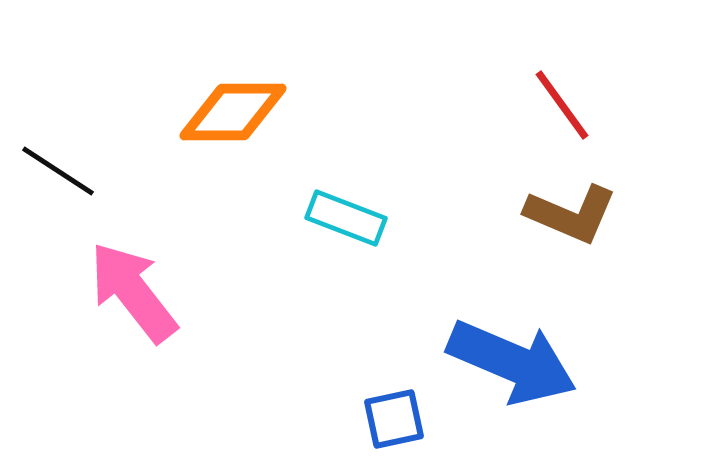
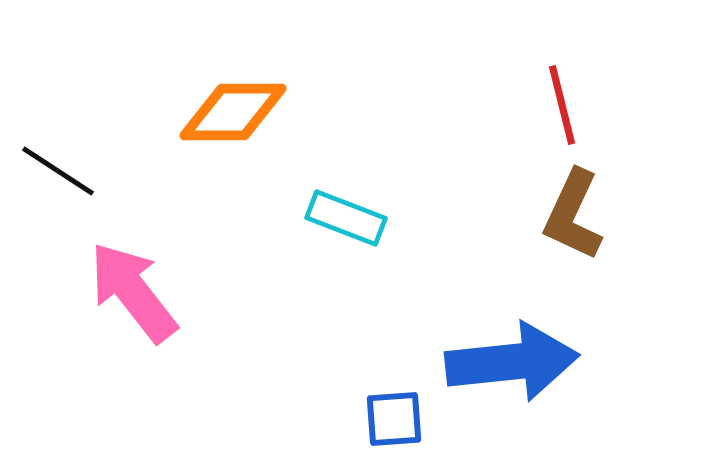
red line: rotated 22 degrees clockwise
brown L-shape: moved 2 px right, 1 px down; rotated 92 degrees clockwise
blue arrow: rotated 29 degrees counterclockwise
blue square: rotated 8 degrees clockwise
